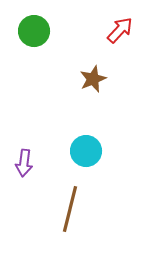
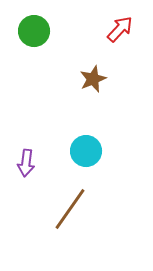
red arrow: moved 1 px up
purple arrow: moved 2 px right
brown line: rotated 21 degrees clockwise
